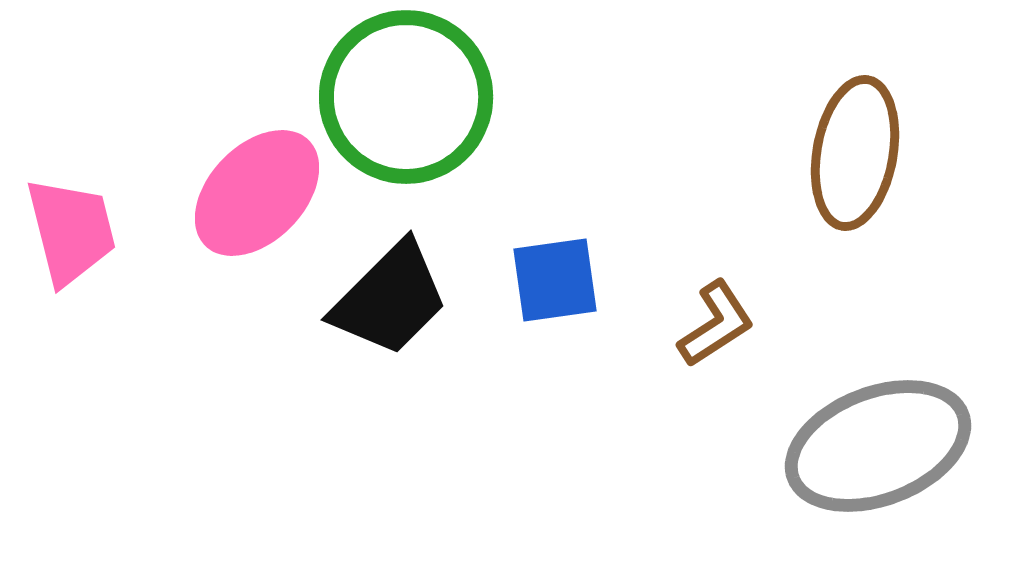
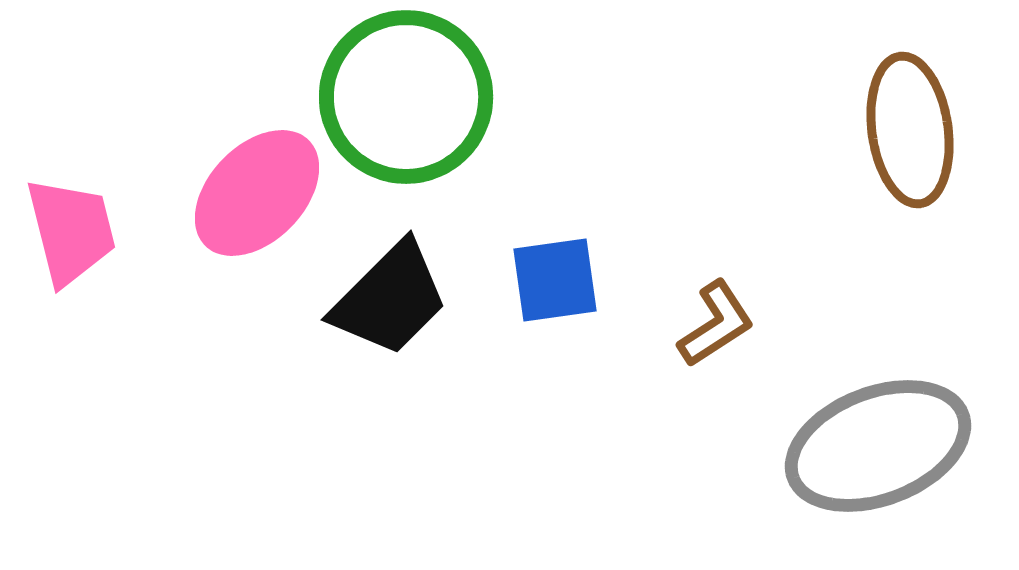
brown ellipse: moved 55 px right, 23 px up; rotated 18 degrees counterclockwise
